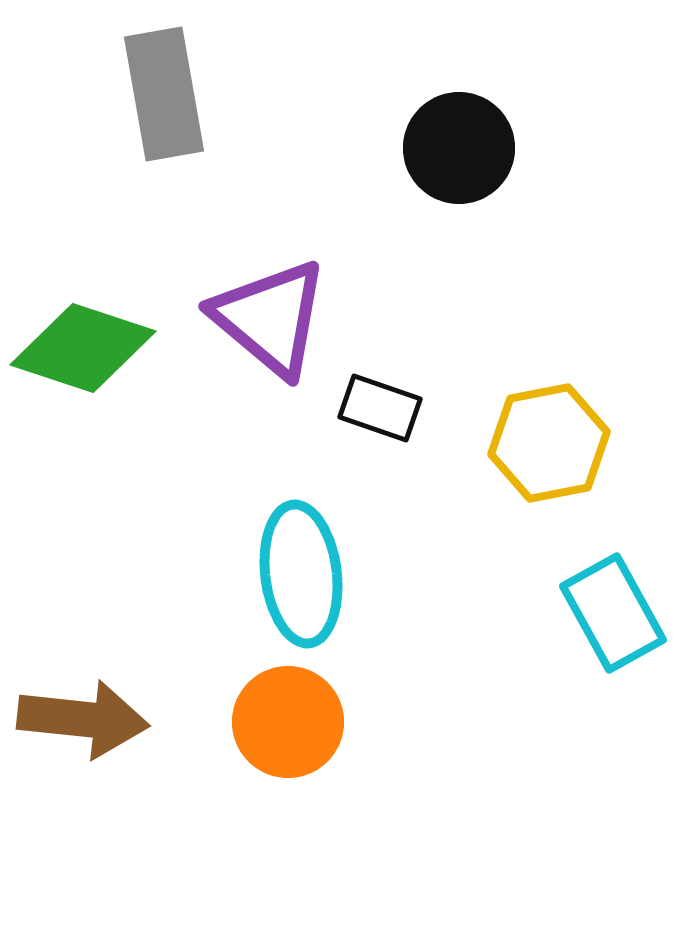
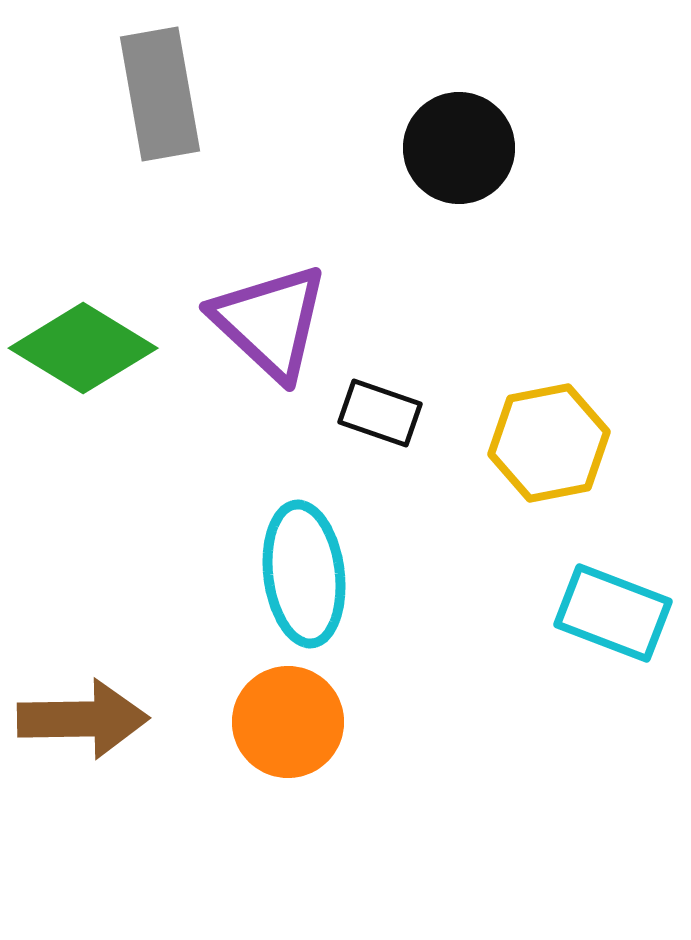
gray rectangle: moved 4 px left
purple triangle: moved 4 px down; rotated 3 degrees clockwise
green diamond: rotated 13 degrees clockwise
black rectangle: moved 5 px down
cyan ellipse: moved 3 px right
cyan rectangle: rotated 40 degrees counterclockwise
brown arrow: rotated 7 degrees counterclockwise
